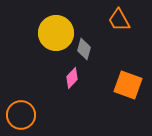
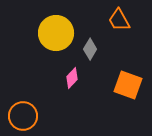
gray diamond: moved 6 px right; rotated 15 degrees clockwise
orange circle: moved 2 px right, 1 px down
